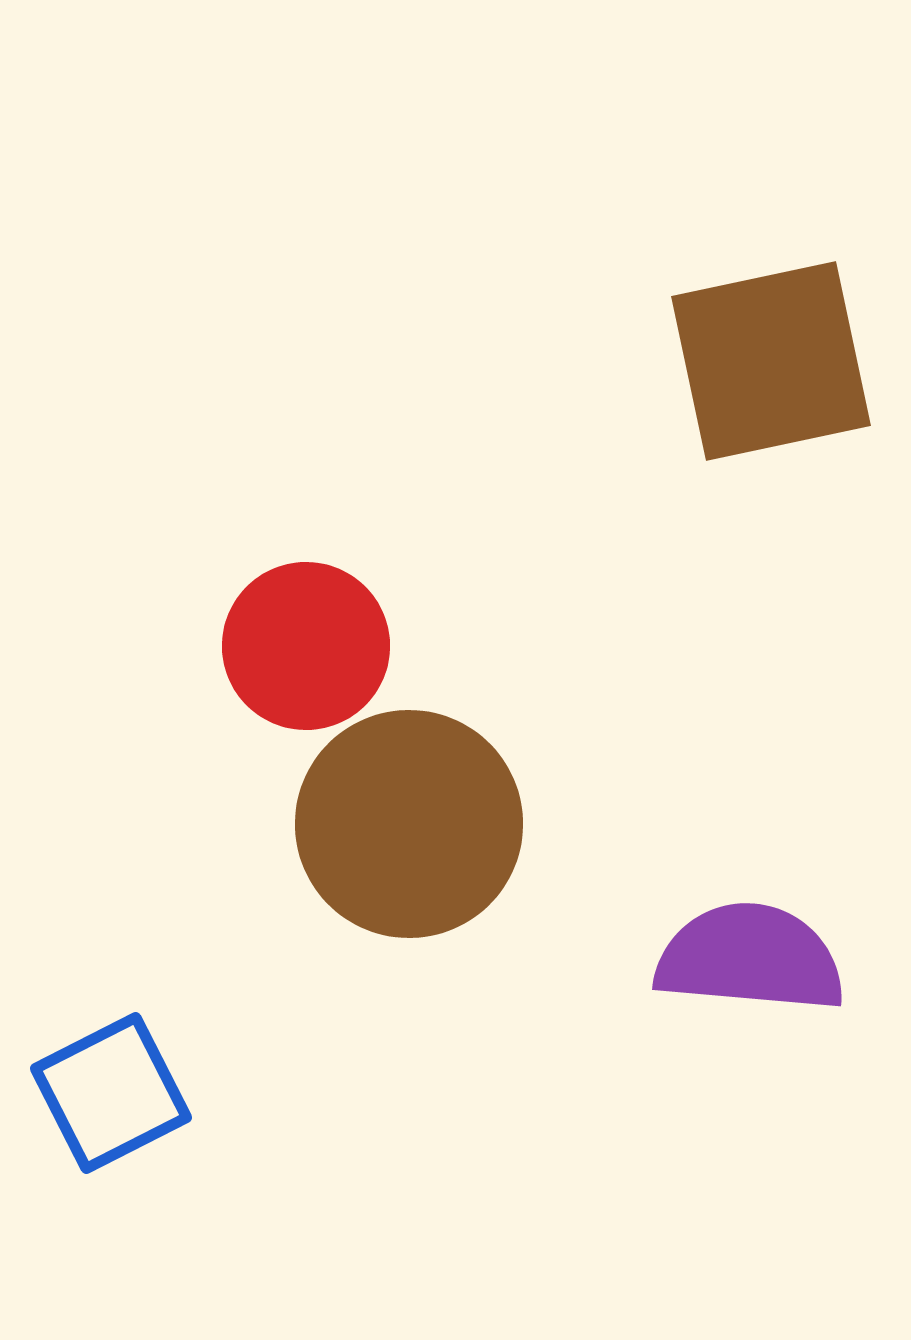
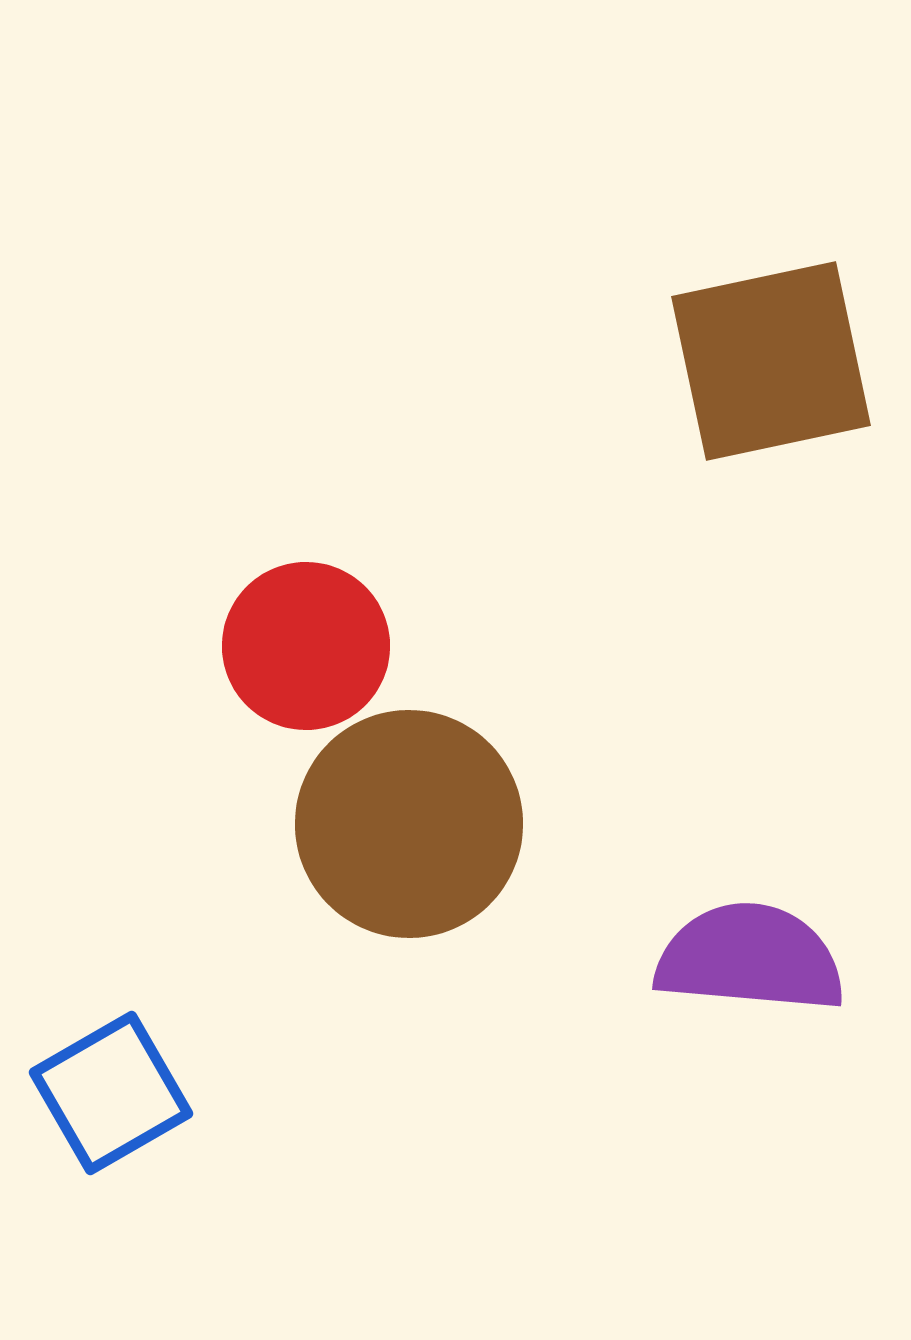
blue square: rotated 3 degrees counterclockwise
